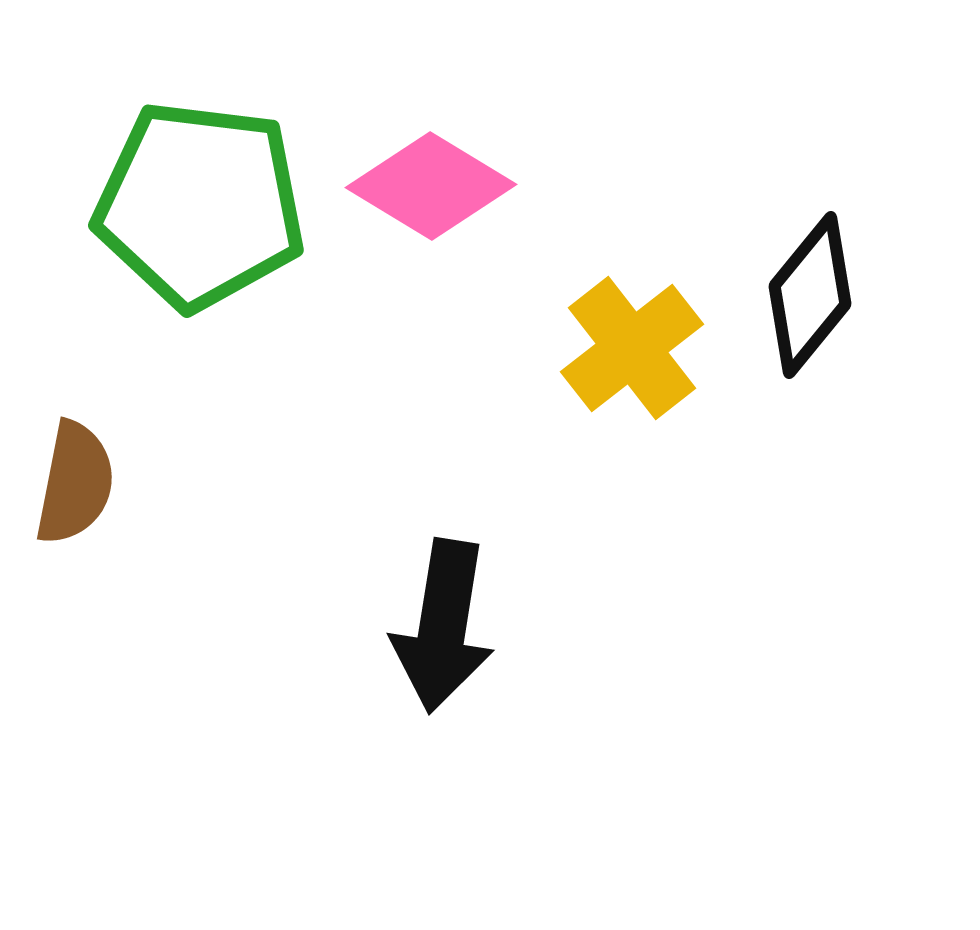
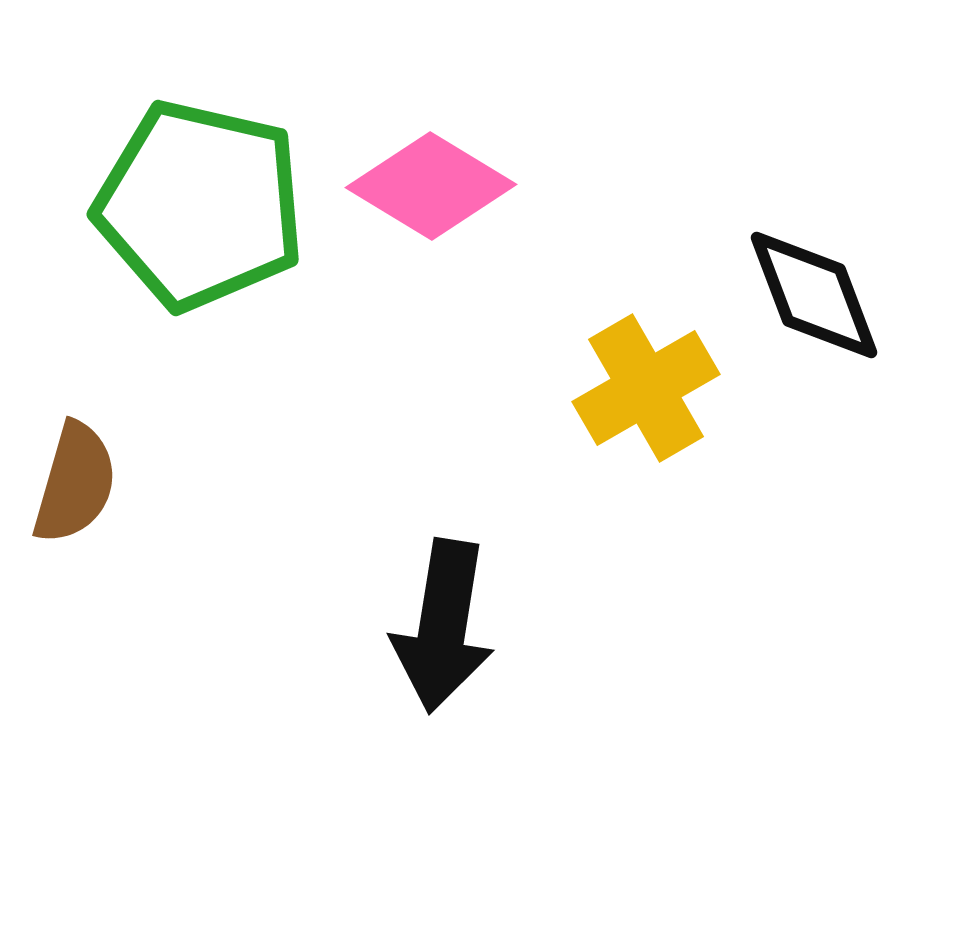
green pentagon: rotated 6 degrees clockwise
black diamond: moved 4 px right; rotated 60 degrees counterclockwise
yellow cross: moved 14 px right, 40 px down; rotated 8 degrees clockwise
brown semicircle: rotated 5 degrees clockwise
